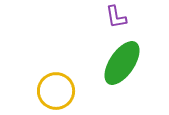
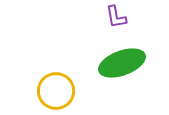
green ellipse: rotated 36 degrees clockwise
